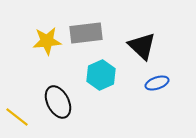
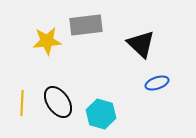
gray rectangle: moved 8 px up
black triangle: moved 1 px left, 2 px up
cyan hexagon: moved 39 px down; rotated 20 degrees counterclockwise
black ellipse: rotated 8 degrees counterclockwise
yellow line: moved 5 px right, 14 px up; rotated 55 degrees clockwise
